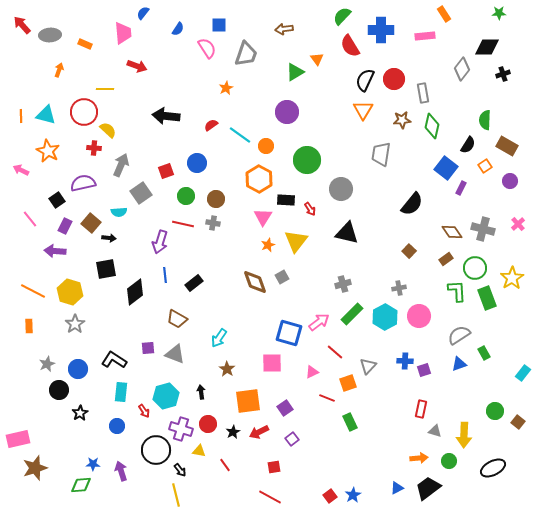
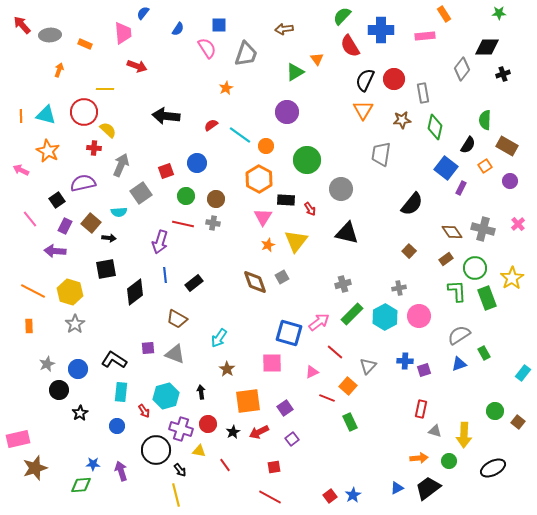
green diamond at (432, 126): moved 3 px right, 1 px down
orange square at (348, 383): moved 3 px down; rotated 30 degrees counterclockwise
